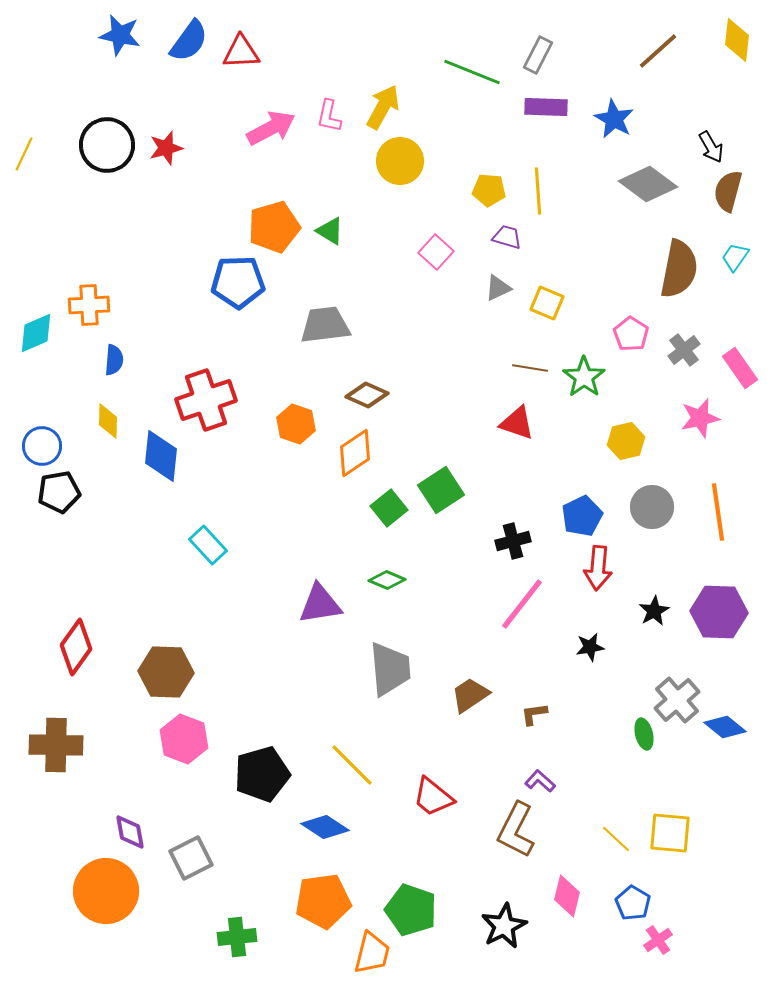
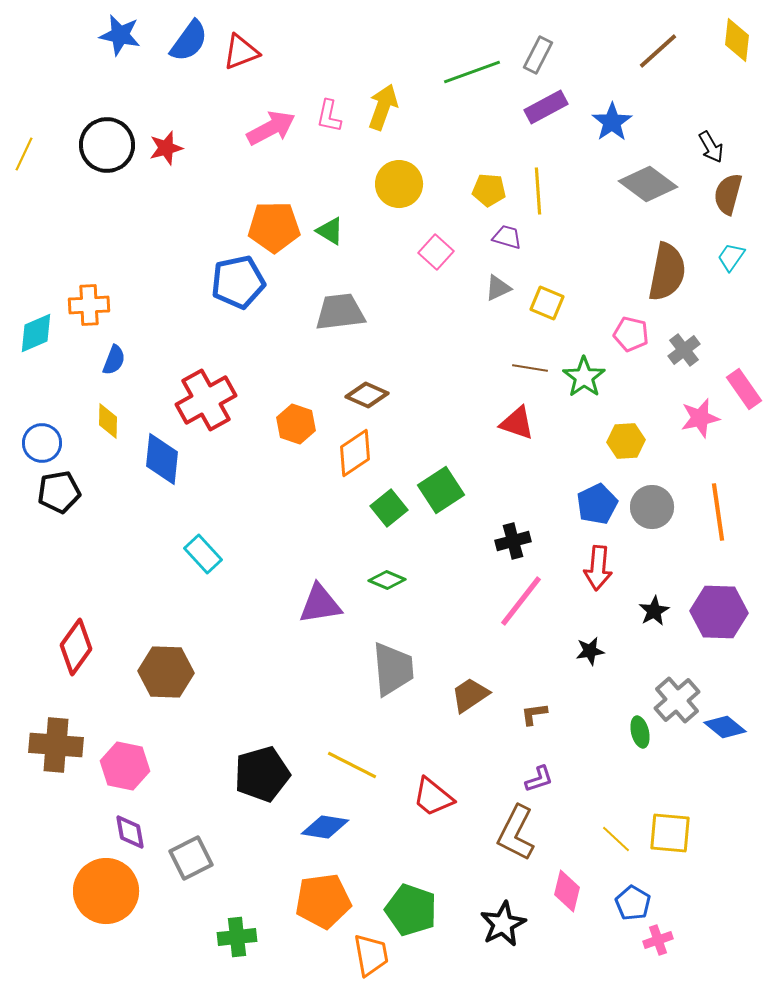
red triangle at (241, 52): rotated 18 degrees counterclockwise
green line at (472, 72): rotated 42 degrees counterclockwise
yellow arrow at (383, 107): rotated 9 degrees counterclockwise
purple rectangle at (546, 107): rotated 30 degrees counterclockwise
blue star at (614, 119): moved 2 px left, 3 px down; rotated 9 degrees clockwise
yellow circle at (400, 161): moved 1 px left, 23 px down
brown semicircle at (728, 191): moved 3 px down
orange pentagon at (274, 227): rotated 15 degrees clockwise
cyan trapezoid at (735, 257): moved 4 px left
brown semicircle at (679, 269): moved 12 px left, 3 px down
blue pentagon at (238, 282): rotated 10 degrees counterclockwise
gray trapezoid at (325, 325): moved 15 px right, 13 px up
pink pentagon at (631, 334): rotated 20 degrees counterclockwise
blue semicircle at (114, 360): rotated 16 degrees clockwise
pink rectangle at (740, 368): moved 4 px right, 21 px down
red cross at (206, 400): rotated 10 degrees counterclockwise
yellow hexagon at (626, 441): rotated 9 degrees clockwise
blue circle at (42, 446): moved 3 px up
blue diamond at (161, 456): moved 1 px right, 3 px down
blue pentagon at (582, 516): moved 15 px right, 12 px up
cyan rectangle at (208, 545): moved 5 px left, 9 px down
pink line at (522, 604): moved 1 px left, 3 px up
black star at (590, 647): moved 4 px down
gray trapezoid at (390, 669): moved 3 px right
green ellipse at (644, 734): moved 4 px left, 2 px up
pink hexagon at (184, 739): moved 59 px left, 27 px down; rotated 9 degrees counterclockwise
brown cross at (56, 745): rotated 4 degrees clockwise
yellow line at (352, 765): rotated 18 degrees counterclockwise
purple L-shape at (540, 781): moved 1 px left, 2 px up; rotated 120 degrees clockwise
blue diamond at (325, 827): rotated 24 degrees counterclockwise
brown L-shape at (516, 830): moved 3 px down
pink diamond at (567, 896): moved 5 px up
black star at (504, 926): moved 1 px left, 2 px up
pink cross at (658, 940): rotated 16 degrees clockwise
orange trapezoid at (372, 953): moved 1 px left, 2 px down; rotated 24 degrees counterclockwise
